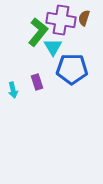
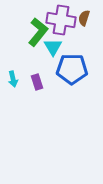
cyan arrow: moved 11 px up
